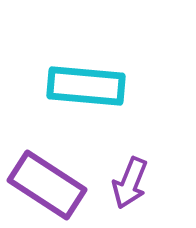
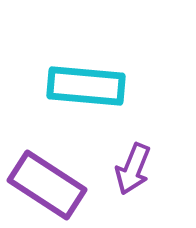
purple arrow: moved 3 px right, 14 px up
